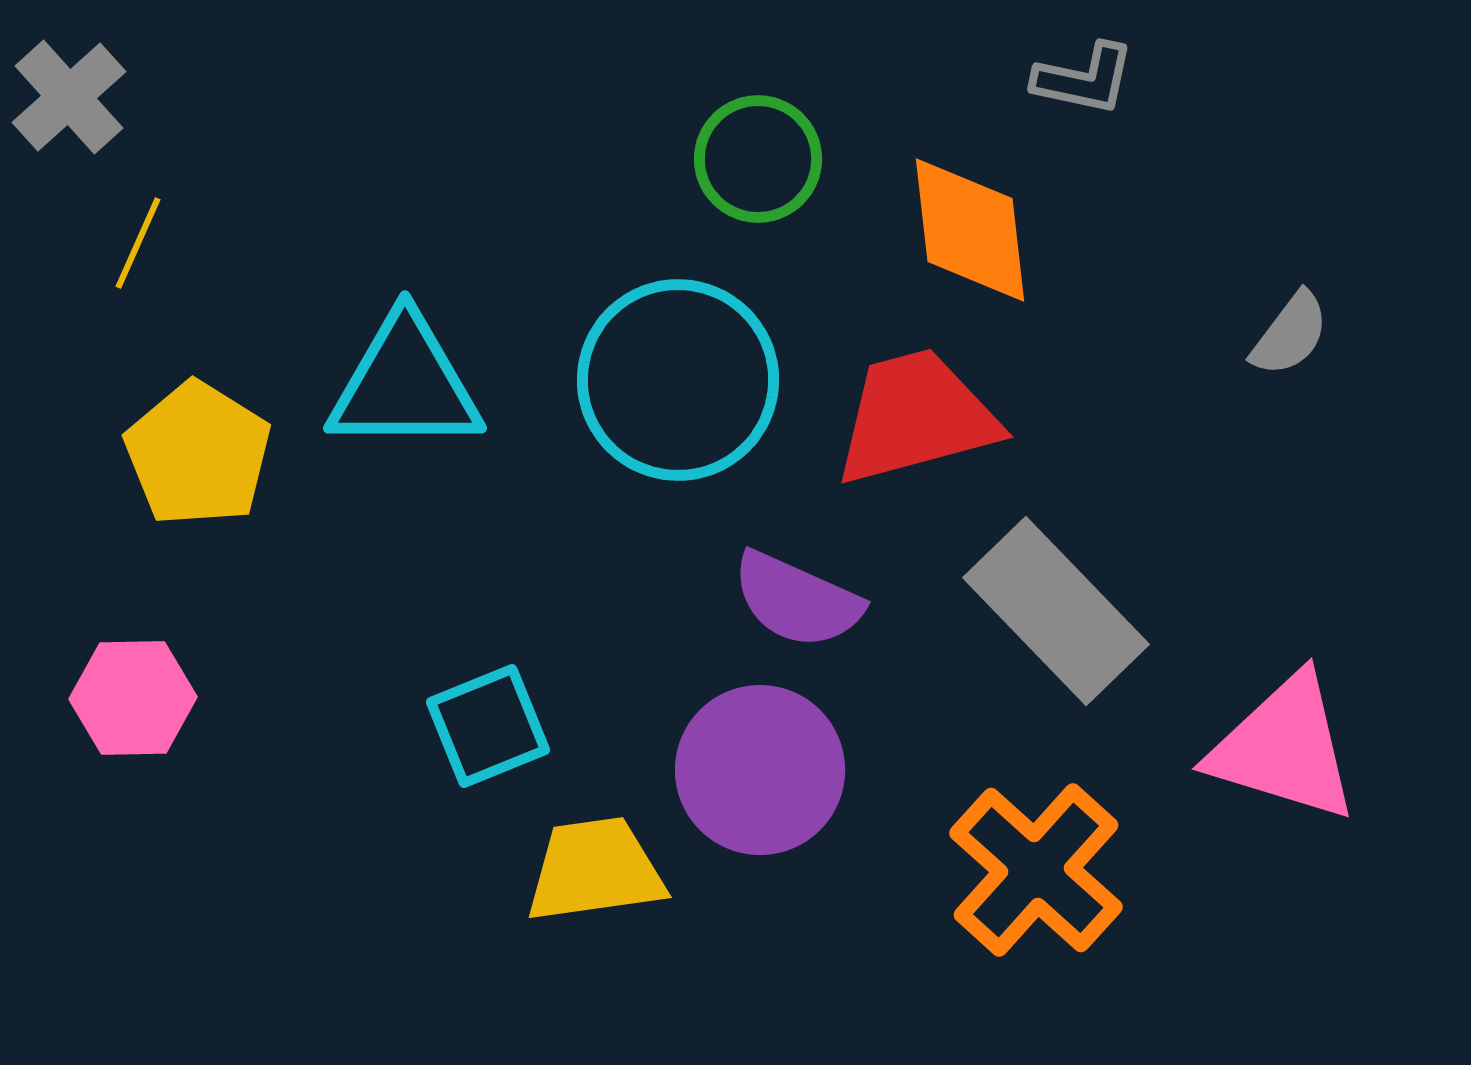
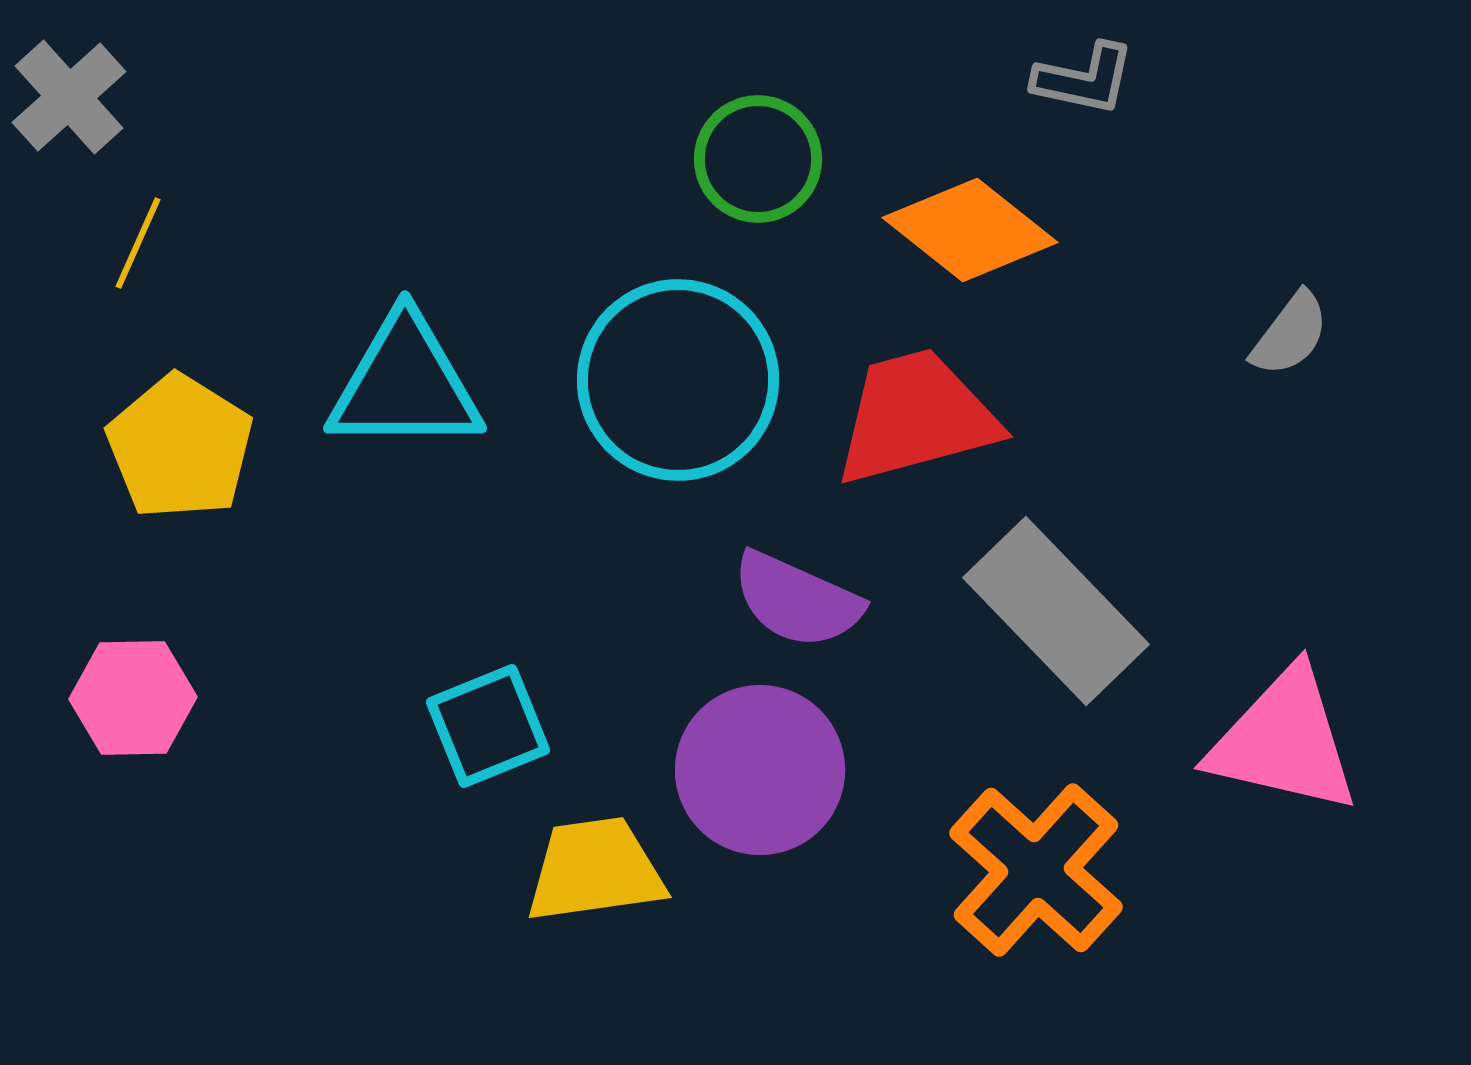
orange diamond: rotated 45 degrees counterclockwise
yellow pentagon: moved 18 px left, 7 px up
pink triangle: moved 7 px up; rotated 4 degrees counterclockwise
